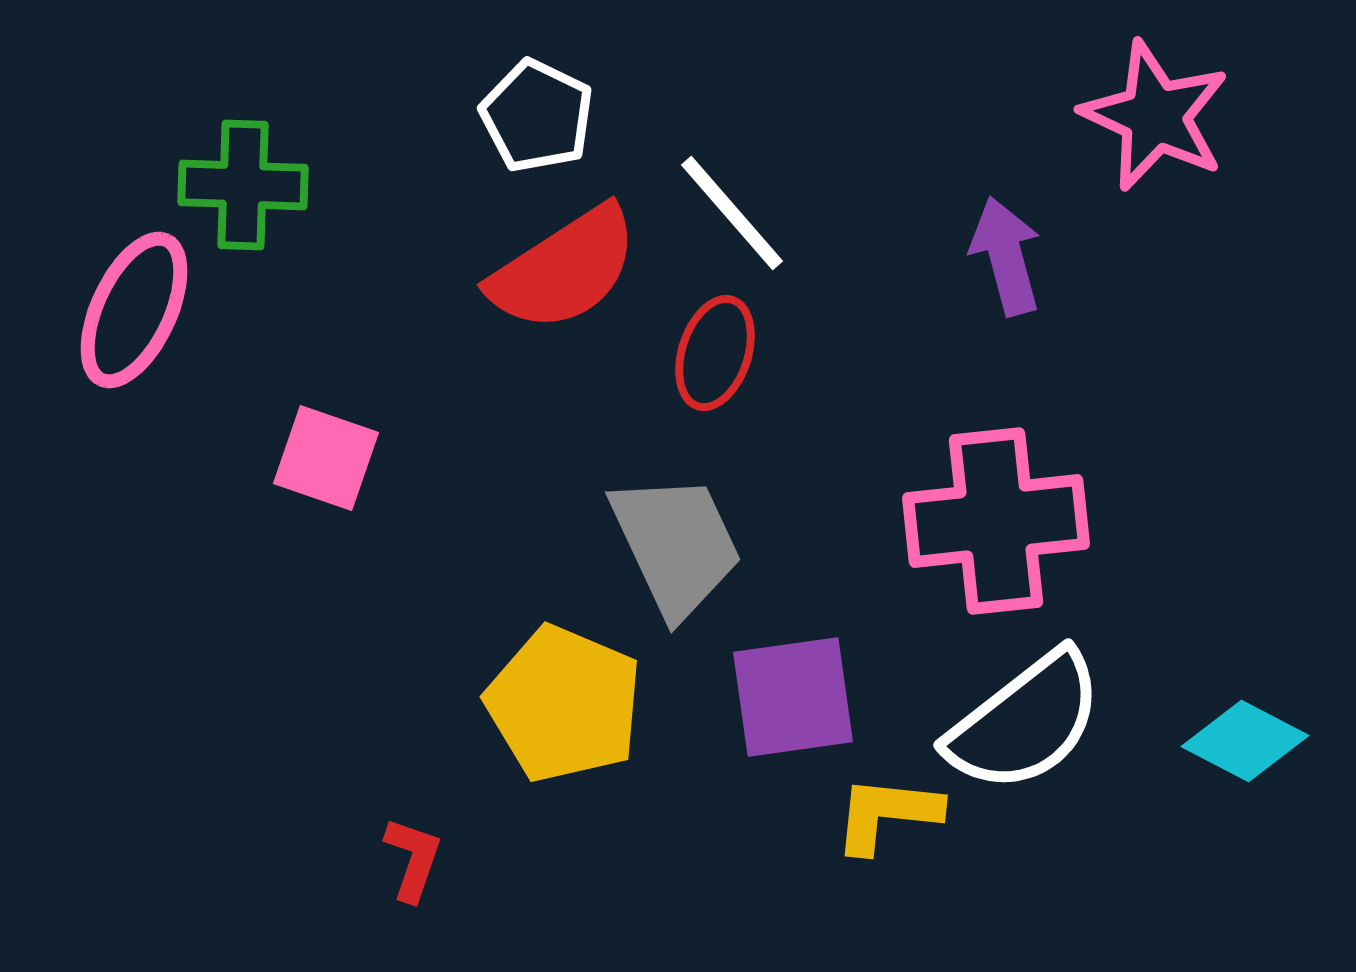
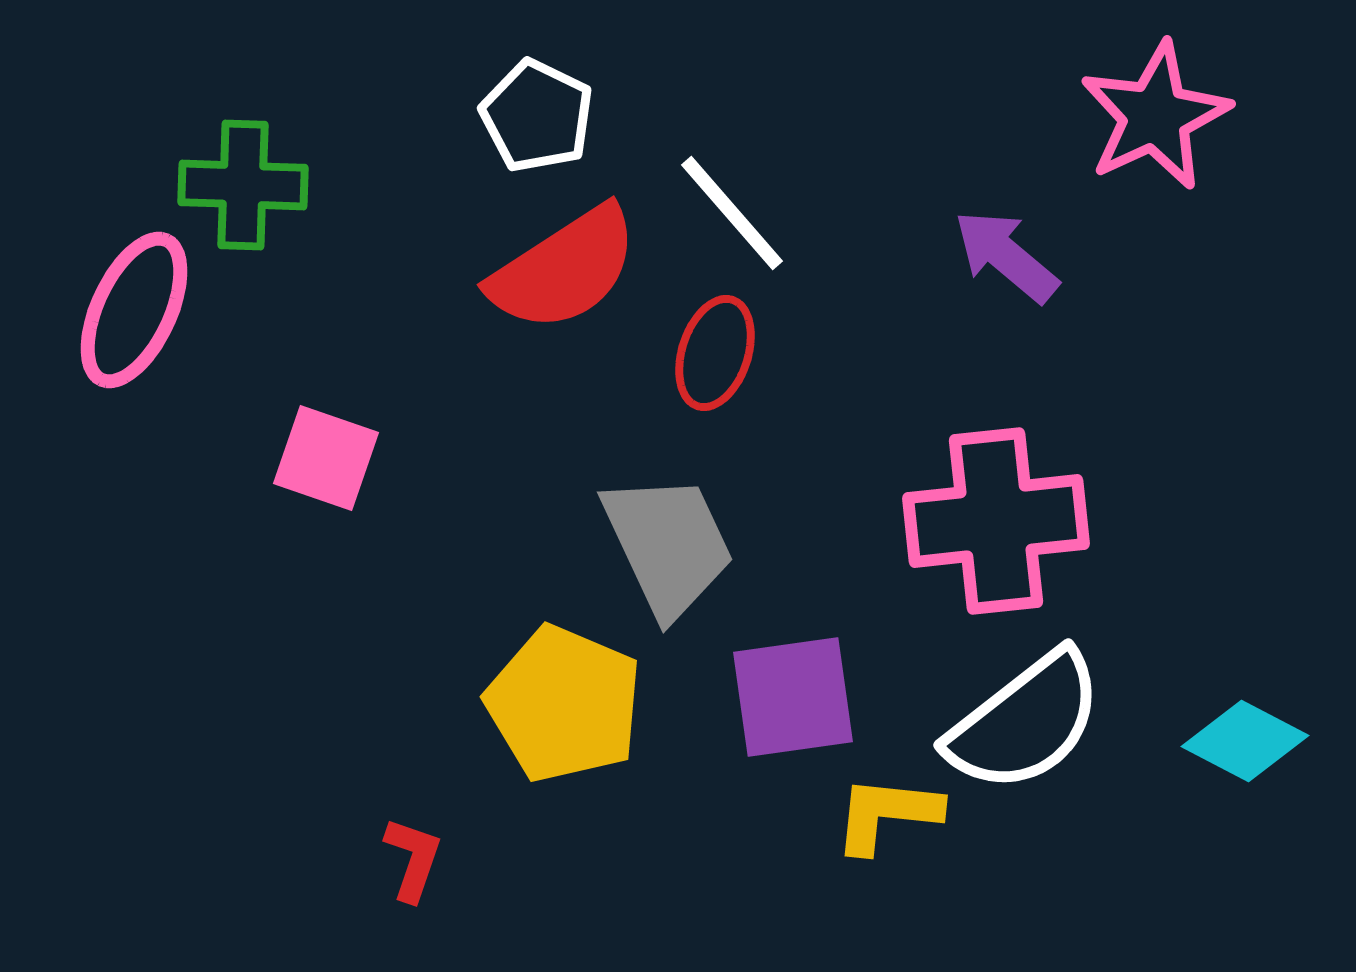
pink star: rotated 22 degrees clockwise
purple arrow: rotated 35 degrees counterclockwise
gray trapezoid: moved 8 px left
